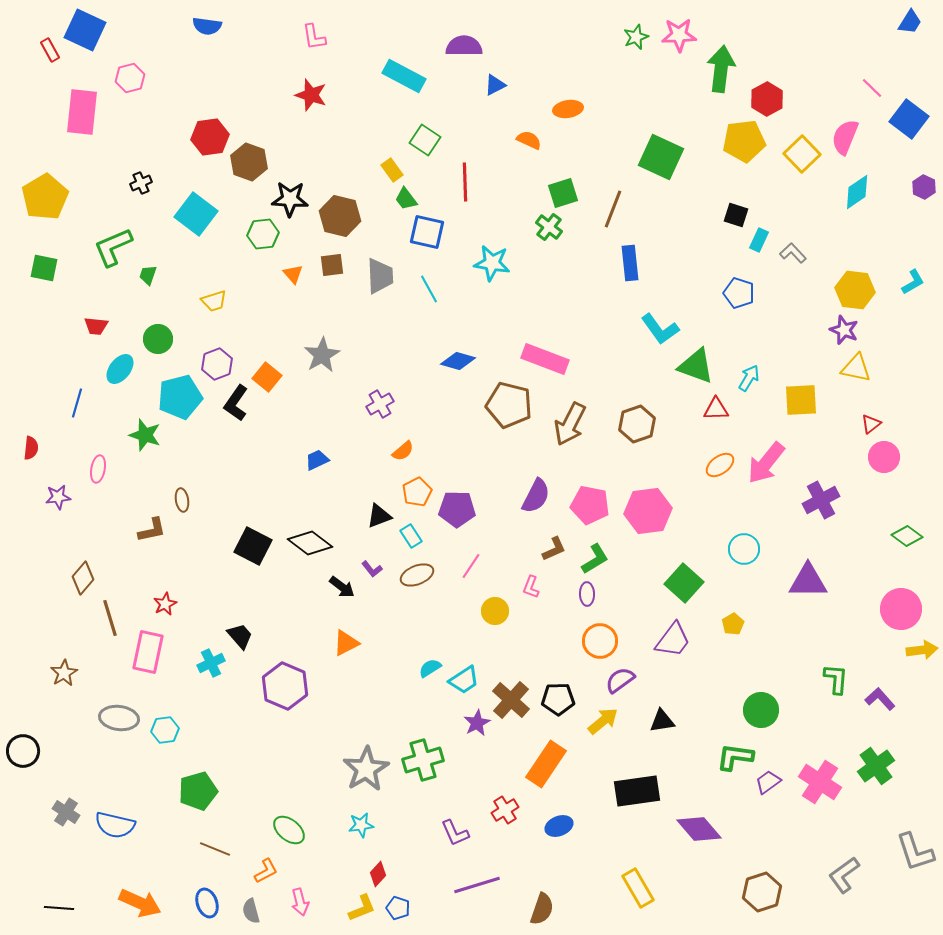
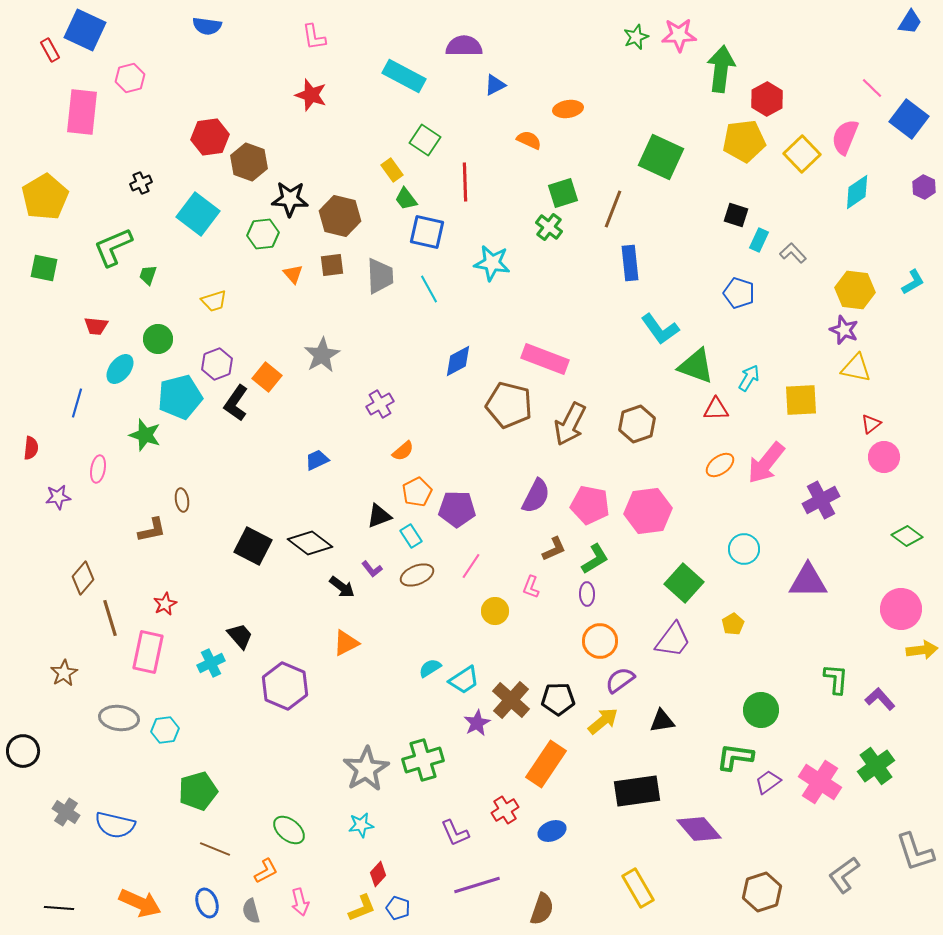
cyan square at (196, 214): moved 2 px right
blue diamond at (458, 361): rotated 44 degrees counterclockwise
blue ellipse at (559, 826): moved 7 px left, 5 px down
